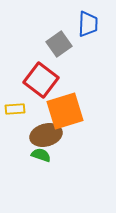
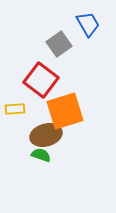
blue trapezoid: rotated 32 degrees counterclockwise
